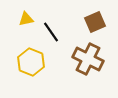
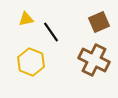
brown square: moved 4 px right
brown cross: moved 6 px right, 1 px down
